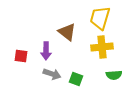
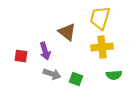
purple arrow: moved 1 px left; rotated 18 degrees counterclockwise
